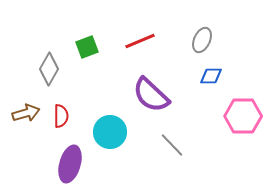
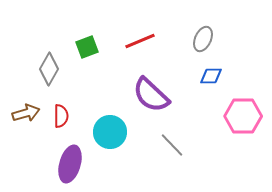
gray ellipse: moved 1 px right, 1 px up
